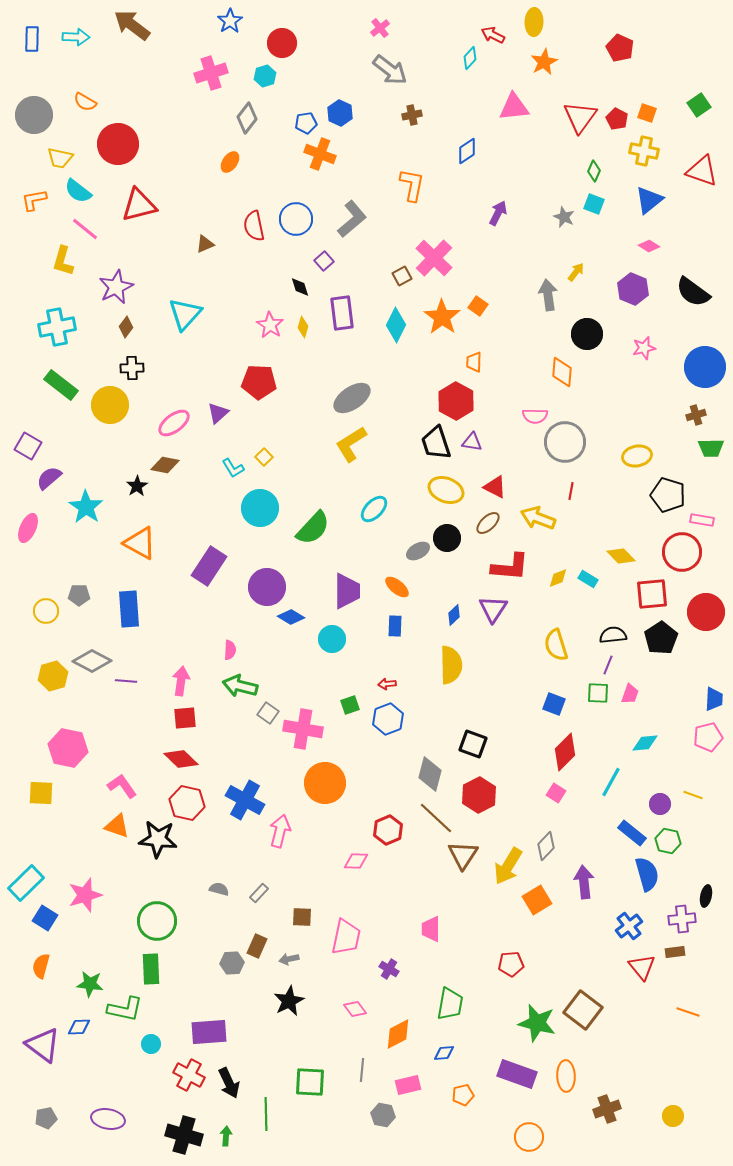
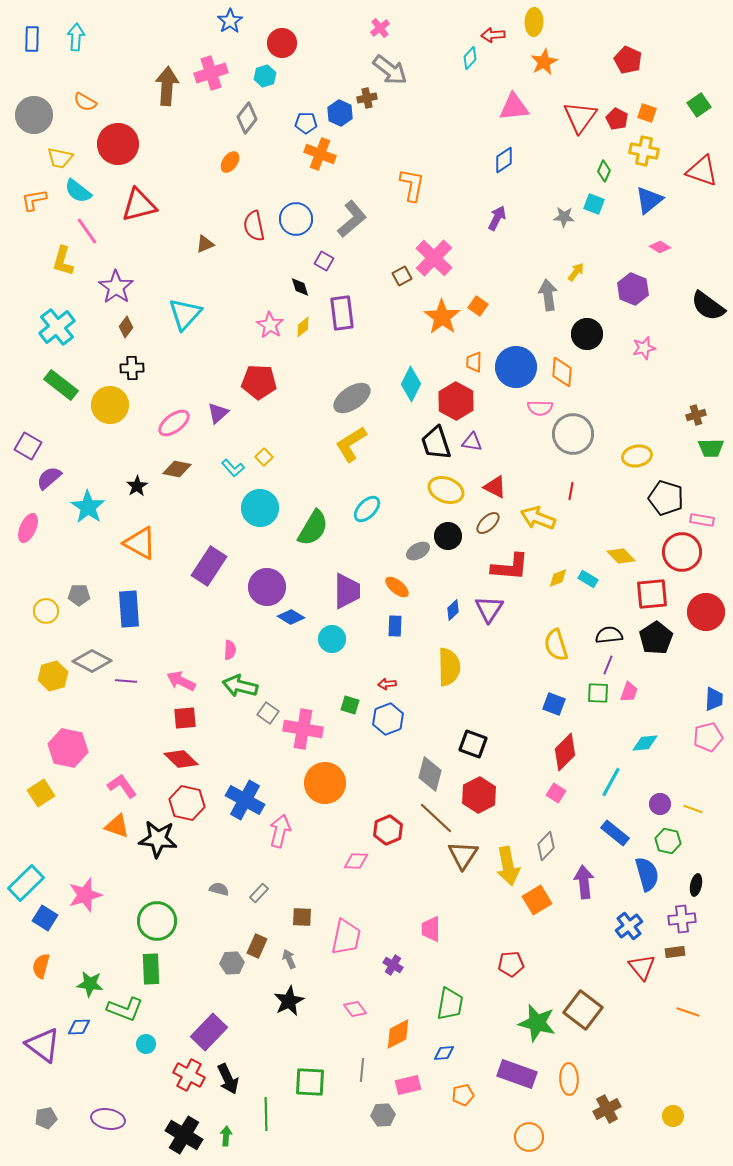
brown arrow at (132, 25): moved 35 px right, 61 px down; rotated 57 degrees clockwise
red arrow at (493, 35): rotated 30 degrees counterclockwise
cyan arrow at (76, 37): rotated 88 degrees counterclockwise
red pentagon at (620, 48): moved 8 px right, 12 px down
brown cross at (412, 115): moved 45 px left, 17 px up
blue pentagon at (306, 123): rotated 10 degrees clockwise
blue diamond at (467, 151): moved 37 px right, 9 px down
green diamond at (594, 171): moved 10 px right
purple arrow at (498, 213): moved 1 px left, 5 px down
gray star at (564, 217): rotated 20 degrees counterclockwise
pink line at (85, 229): moved 2 px right, 2 px down; rotated 16 degrees clockwise
pink diamond at (649, 246): moved 11 px right, 1 px down
purple square at (324, 261): rotated 18 degrees counterclockwise
purple star at (116, 287): rotated 12 degrees counterclockwise
black semicircle at (693, 292): moved 15 px right, 14 px down
cyan diamond at (396, 325): moved 15 px right, 59 px down
cyan cross at (57, 327): rotated 27 degrees counterclockwise
yellow diamond at (303, 327): rotated 35 degrees clockwise
blue circle at (705, 367): moved 189 px left
pink semicircle at (535, 416): moved 5 px right, 8 px up
gray circle at (565, 442): moved 8 px right, 8 px up
brown diamond at (165, 465): moved 12 px right, 4 px down
cyan L-shape at (233, 468): rotated 10 degrees counterclockwise
black pentagon at (668, 495): moved 2 px left, 3 px down
cyan star at (86, 507): moved 2 px right
cyan ellipse at (374, 509): moved 7 px left
green semicircle at (313, 528): rotated 12 degrees counterclockwise
black circle at (447, 538): moved 1 px right, 2 px up
purple triangle at (493, 609): moved 4 px left
blue diamond at (454, 615): moved 1 px left, 5 px up
black semicircle at (613, 635): moved 4 px left
black pentagon at (661, 638): moved 5 px left
yellow semicircle at (451, 665): moved 2 px left, 2 px down
pink arrow at (181, 681): rotated 72 degrees counterclockwise
pink trapezoid at (630, 694): moved 1 px left, 2 px up
green square at (350, 705): rotated 36 degrees clockwise
yellow square at (41, 793): rotated 36 degrees counterclockwise
yellow line at (693, 795): moved 14 px down
blue rectangle at (632, 833): moved 17 px left
yellow arrow at (508, 866): rotated 42 degrees counterclockwise
black ellipse at (706, 896): moved 10 px left, 11 px up
gray arrow at (289, 959): rotated 78 degrees clockwise
purple cross at (389, 969): moved 4 px right, 4 px up
green L-shape at (125, 1009): rotated 9 degrees clockwise
purple rectangle at (209, 1032): rotated 42 degrees counterclockwise
cyan circle at (151, 1044): moved 5 px left
orange ellipse at (566, 1076): moved 3 px right, 3 px down
black arrow at (229, 1083): moved 1 px left, 4 px up
brown cross at (607, 1109): rotated 8 degrees counterclockwise
gray hexagon at (383, 1115): rotated 15 degrees counterclockwise
black cross at (184, 1135): rotated 15 degrees clockwise
